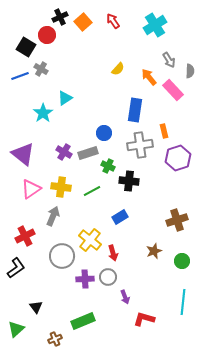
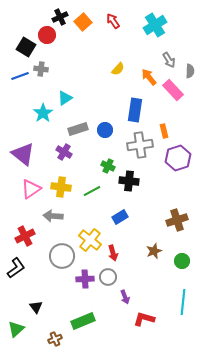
gray cross at (41, 69): rotated 24 degrees counterclockwise
blue circle at (104, 133): moved 1 px right, 3 px up
gray rectangle at (88, 153): moved 10 px left, 24 px up
gray arrow at (53, 216): rotated 108 degrees counterclockwise
